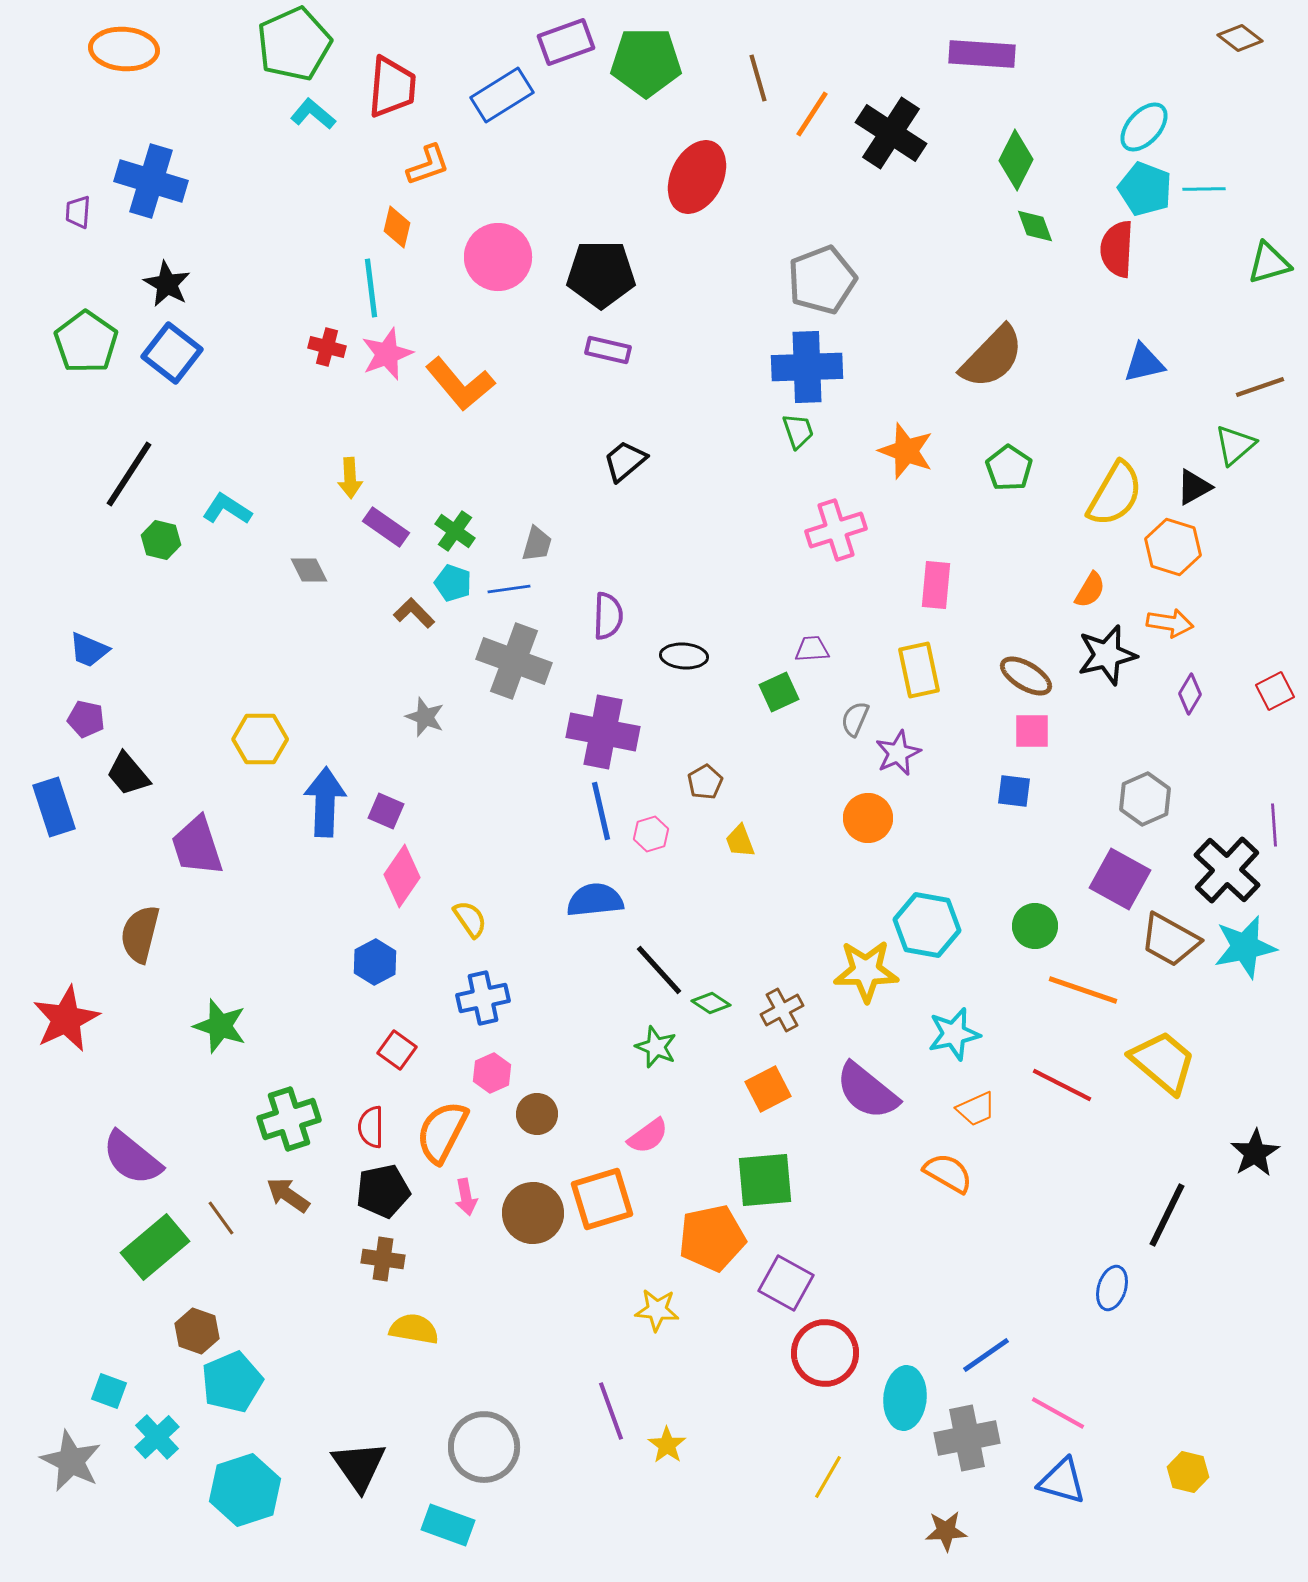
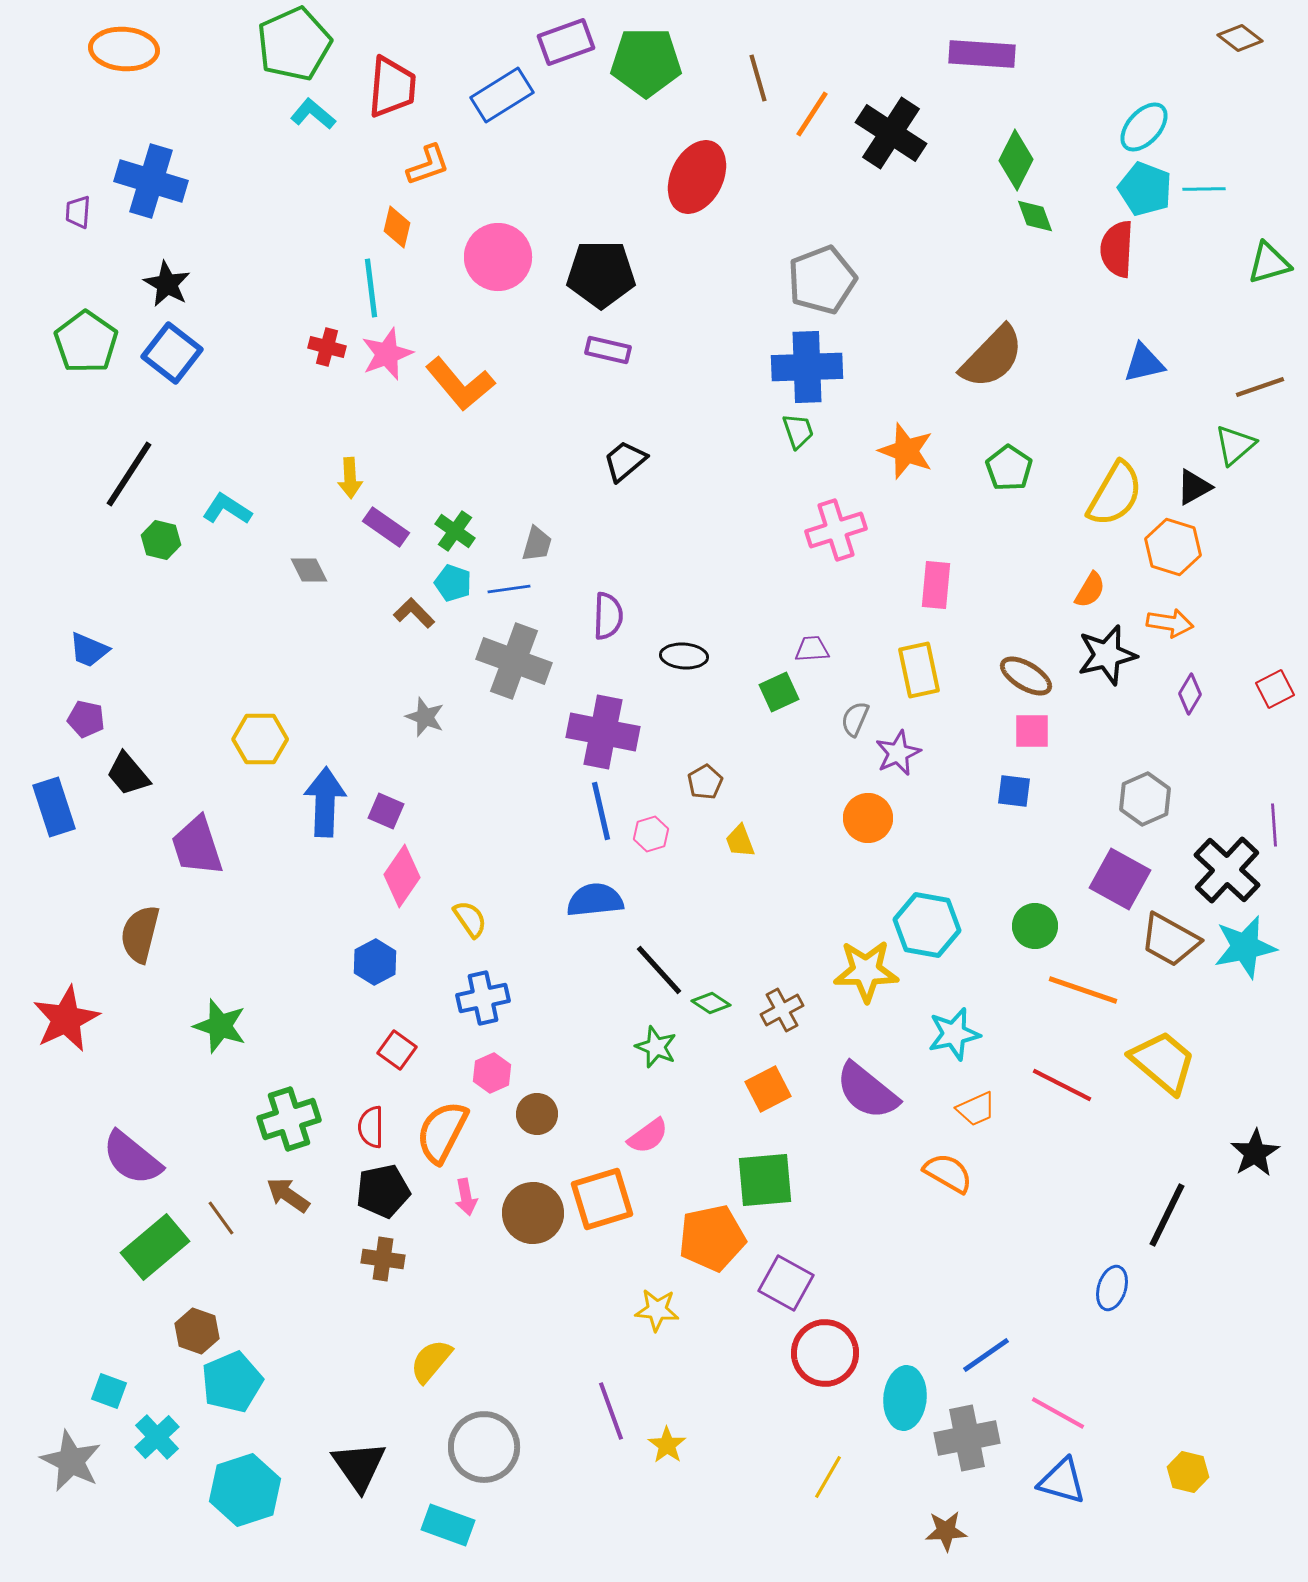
green diamond at (1035, 226): moved 10 px up
red square at (1275, 691): moved 2 px up
yellow semicircle at (414, 1329): moved 17 px right, 32 px down; rotated 60 degrees counterclockwise
